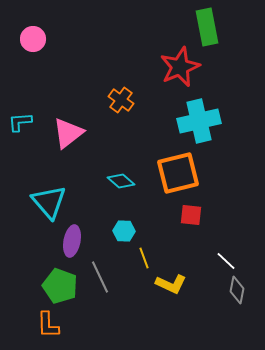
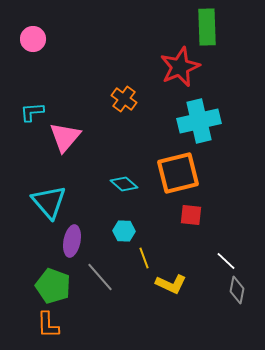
green rectangle: rotated 9 degrees clockwise
orange cross: moved 3 px right, 1 px up
cyan L-shape: moved 12 px right, 10 px up
pink triangle: moved 3 px left, 4 px down; rotated 12 degrees counterclockwise
cyan diamond: moved 3 px right, 3 px down
gray line: rotated 16 degrees counterclockwise
green pentagon: moved 7 px left
